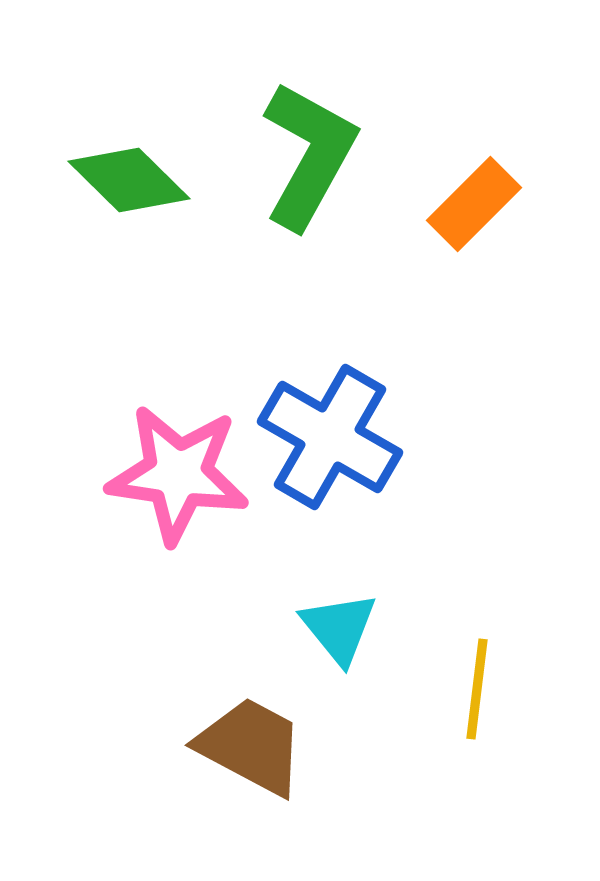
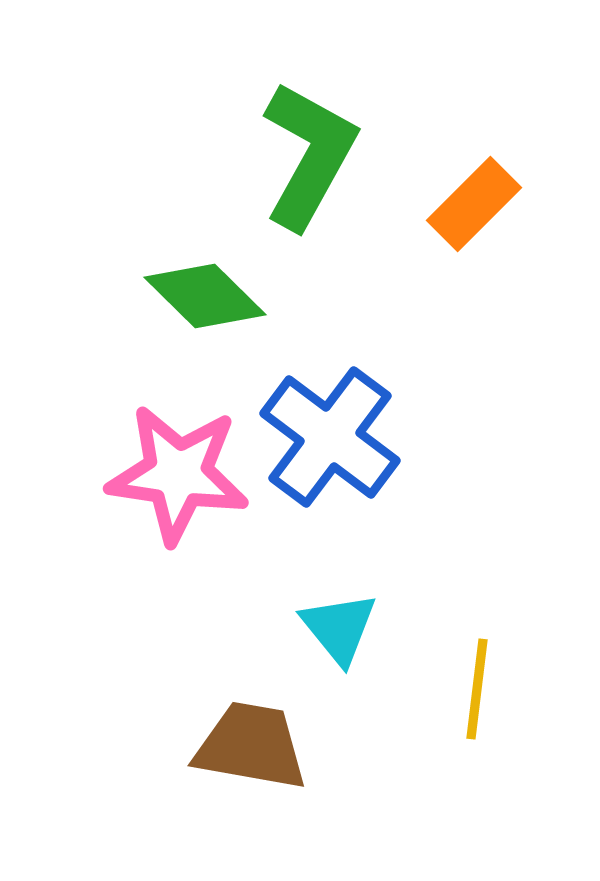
green diamond: moved 76 px right, 116 px down
blue cross: rotated 7 degrees clockwise
brown trapezoid: rotated 18 degrees counterclockwise
